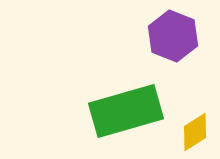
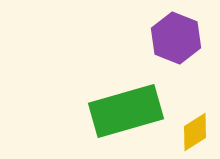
purple hexagon: moved 3 px right, 2 px down
